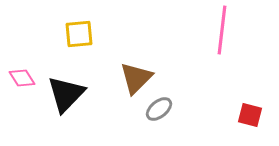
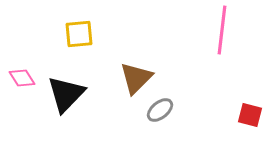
gray ellipse: moved 1 px right, 1 px down
